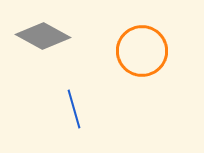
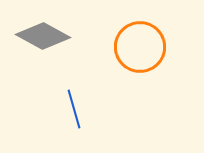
orange circle: moved 2 px left, 4 px up
